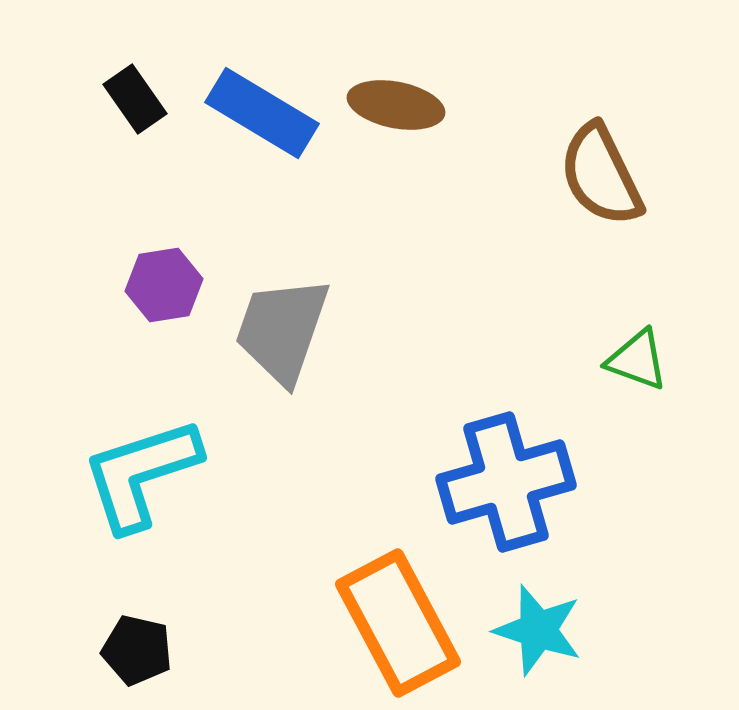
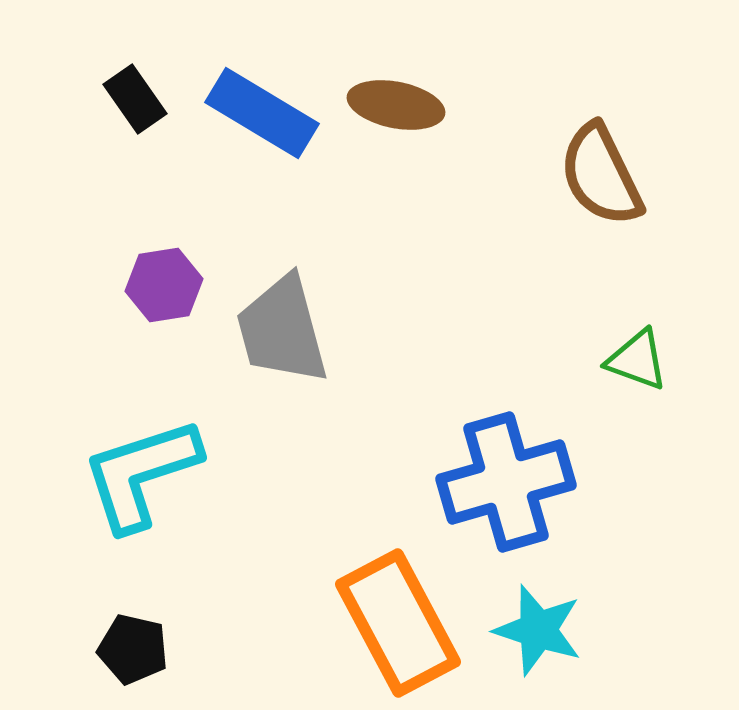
gray trapezoid: rotated 34 degrees counterclockwise
black pentagon: moved 4 px left, 1 px up
